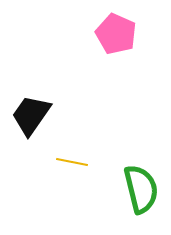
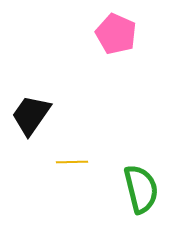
yellow line: rotated 12 degrees counterclockwise
